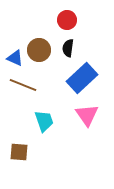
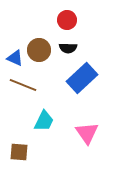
black semicircle: rotated 96 degrees counterclockwise
pink triangle: moved 18 px down
cyan trapezoid: rotated 45 degrees clockwise
